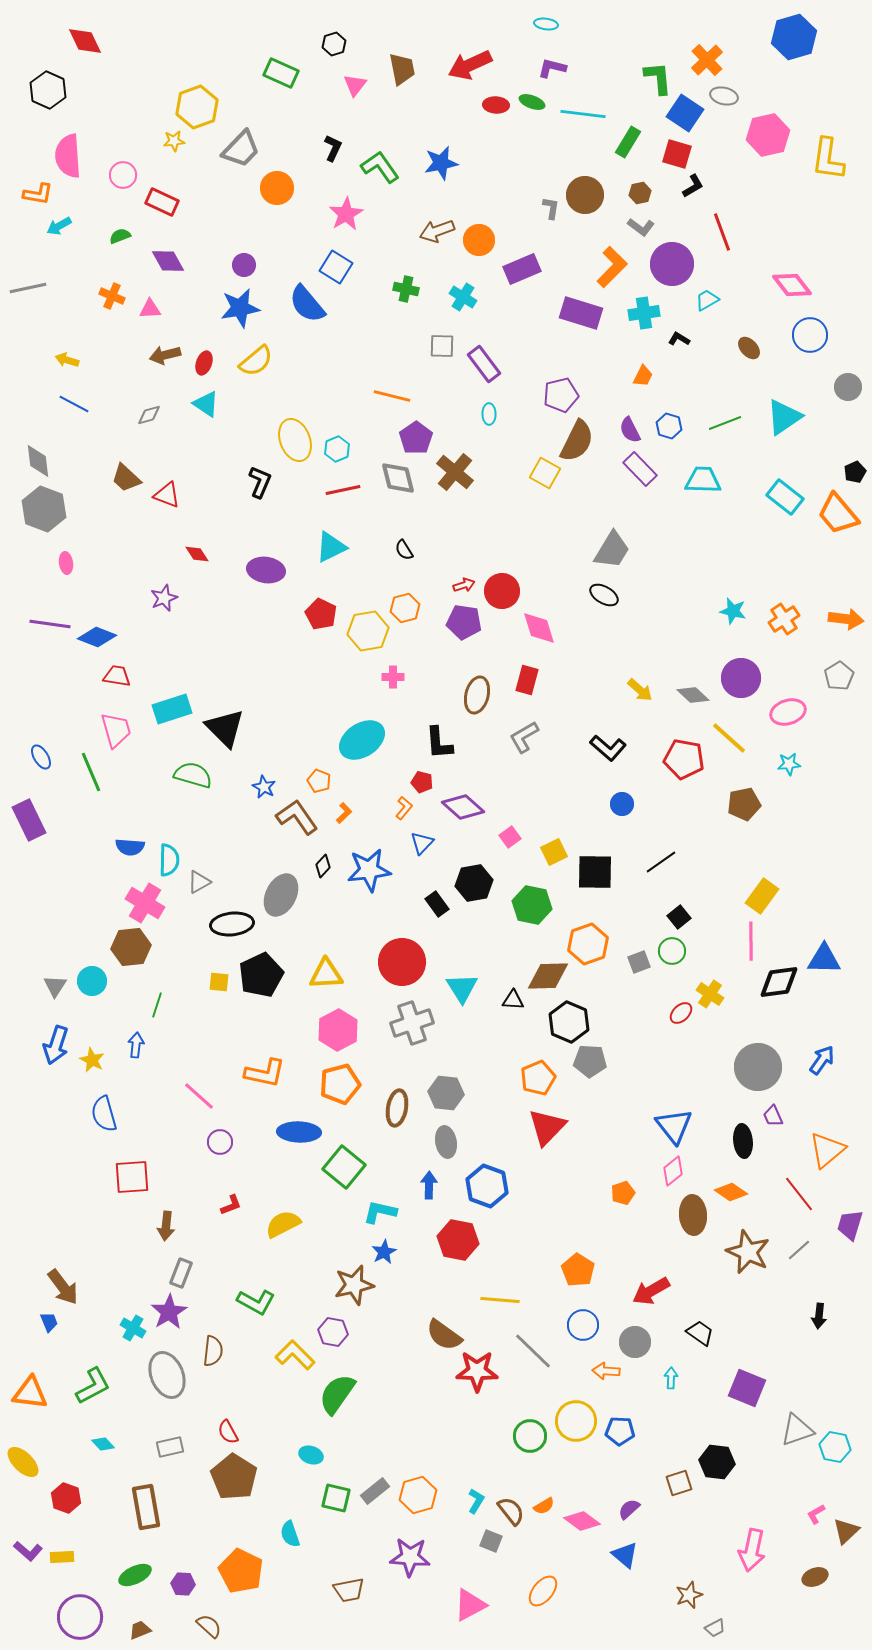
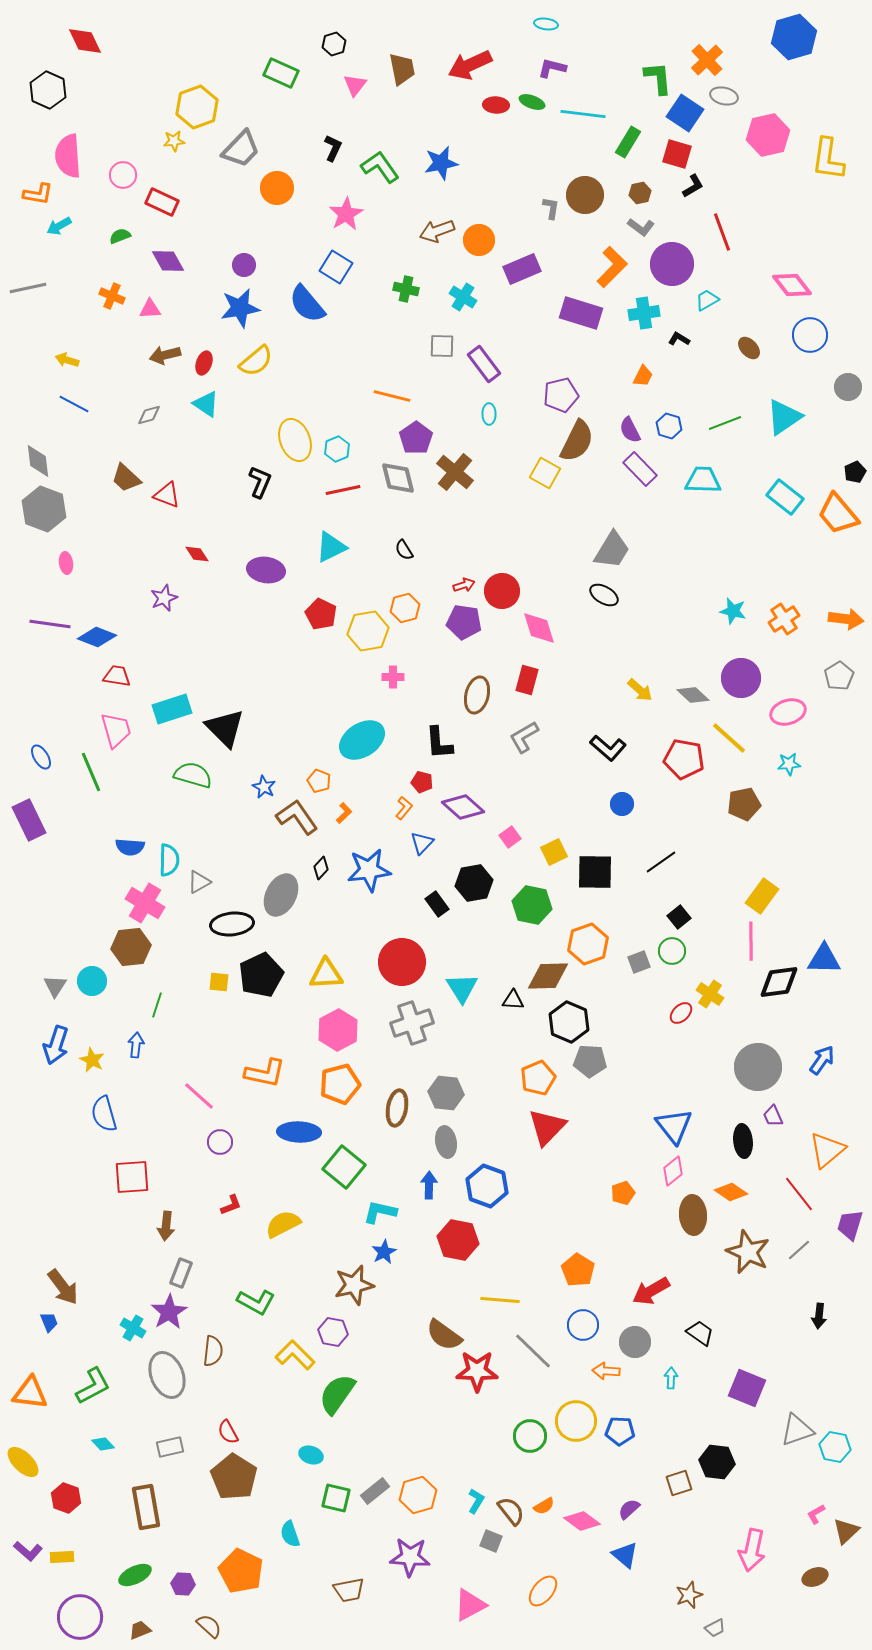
black diamond at (323, 866): moved 2 px left, 2 px down
